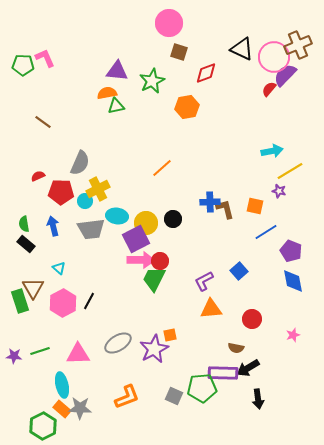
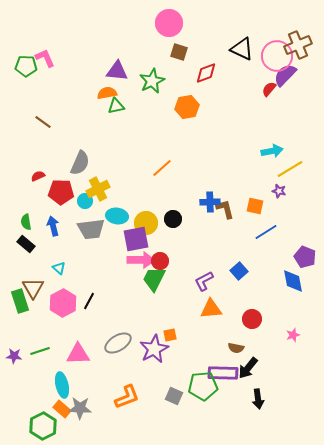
pink circle at (274, 57): moved 3 px right, 1 px up
green pentagon at (23, 65): moved 3 px right, 1 px down
yellow line at (290, 171): moved 2 px up
green semicircle at (24, 224): moved 2 px right, 2 px up
purple square at (136, 239): rotated 16 degrees clockwise
purple pentagon at (291, 251): moved 14 px right, 6 px down
black arrow at (248, 368): rotated 20 degrees counterclockwise
green pentagon at (202, 388): moved 1 px right, 2 px up
